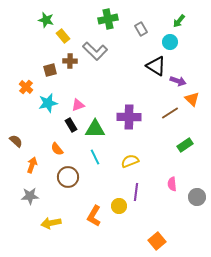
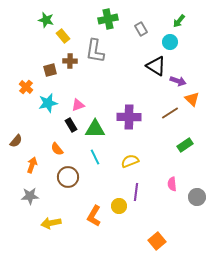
gray L-shape: rotated 55 degrees clockwise
brown semicircle: rotated 88 degrees clockwise
